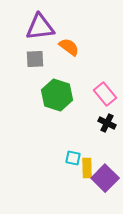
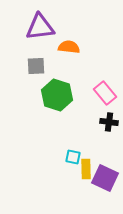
orange semicircle: rotated 30 degrees counterclockwise
gray square: moved 1 px right, 7 px down
pink rectangle: moved 1 px up
black cross: moved 2 px right, 1 px up; rotated 18 degrees counterclockwise
cyan square: moved 1 px up
yellow rectangle: moved 1 px left, 1 px down
purple square: rotated 20 degrees counterclockwise
